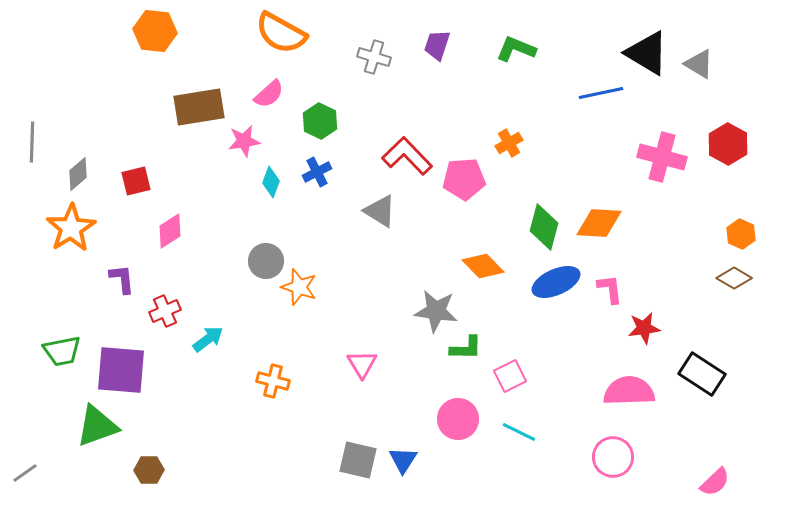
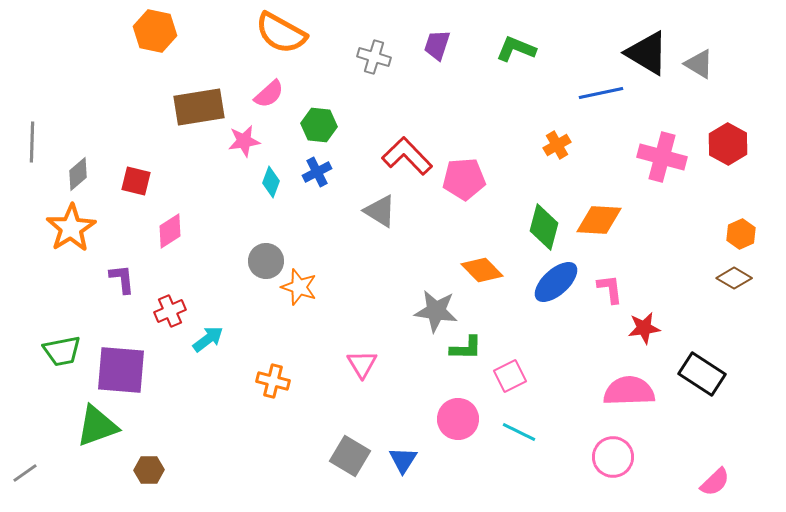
orange hexagon at (155, 31): rotated 6 degrees clockwise
green hexagon at (320, 121): moved 1 px left, 4 px down; rotated 20 degrees counterclockwise
orange cross at (509, 143): moved 48 px right, 2 px down
red square at (136, 181): rotated 28 degrees clockwise
orange diamond at (599, 223): moved 3 px up
orange hexagon at (741, 234): rotated 12 degrees clockwise
orange diamond at (483, 266): moved 1 px left, 4 px down
blue ellipse at (556, 282): rotated 18 degrees counterclockwise
red cross at (165, 311): moved 5 px right
gray square at (358, 460): moved 8 px left, 4 px up; rotated 18 degrees clockwise
